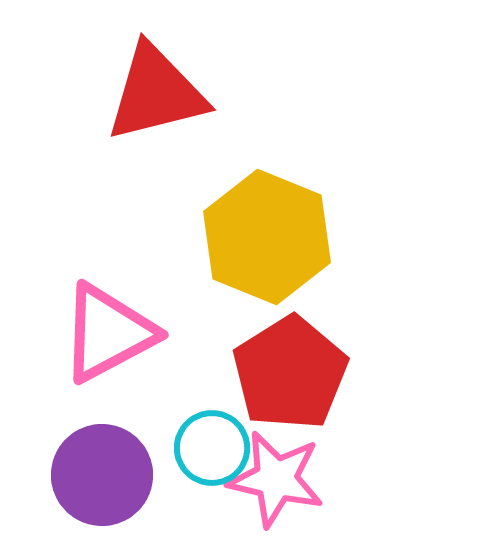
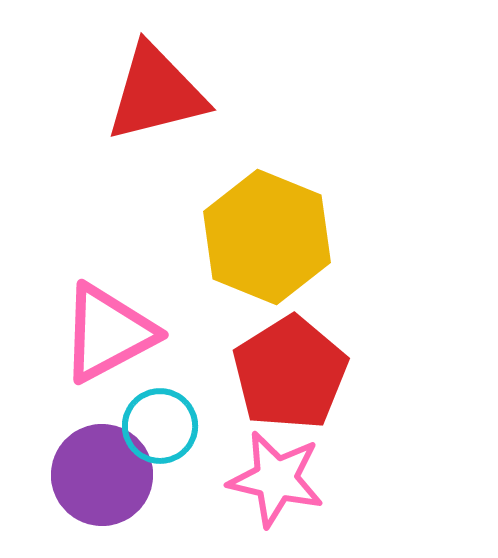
cyan circle: moved 52 px left, 22 px up
